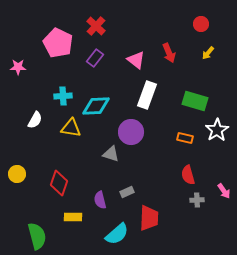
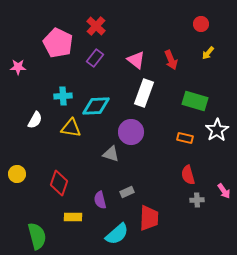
red arrow: moved 2 px right, 7 px down
white rectangle: moved 3 px left, 2 px up
